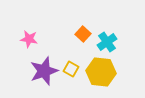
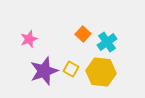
pink star: rotated 30 degrees counterclockwise
